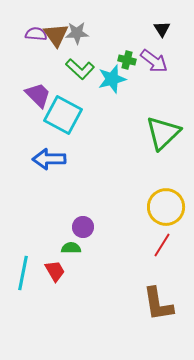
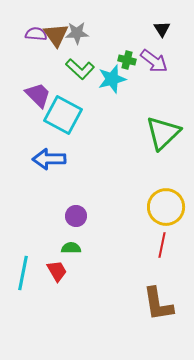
purple circle: moved 7 px left, 11 px up
red line: rotated 20 degrees counterclockwise
red trapezoid: moved 2 px right
